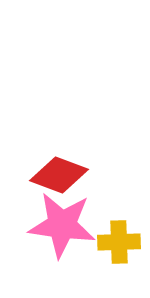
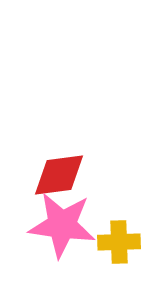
red diamond: rotated 28 degrees counterclockwise
